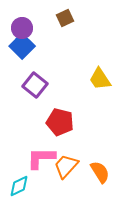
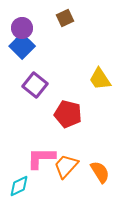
red pentagon: moved 8 px right, 8 px up
